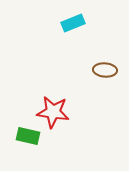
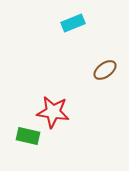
brown ellipse: rotated 40 degrees counterclockwise
